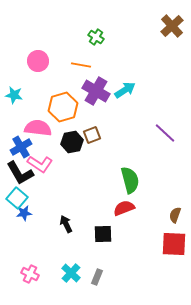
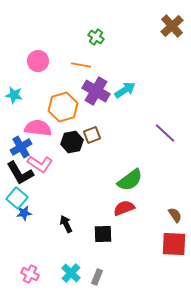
green semicircle: rotated 68 degrees clockwise
brown semicircle: rotated 126 degrees clockwise
